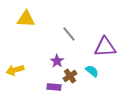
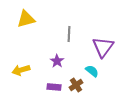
yellow triangle: rotated 18 degrees counterclockwise
gray line: rotated 42 degrees clockwise
purple triangle: moved 2 px left; rotated 50 degrees counterclockwise
yellow arrow: moved 6 px right
brown cross: moved 6 px right, 9 px down
